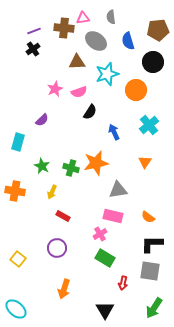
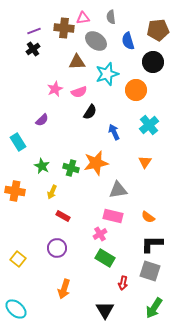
cyan rectangle: rotated 48 degrees counterclockwise
gray square: rotated 10 degrees clockwise
